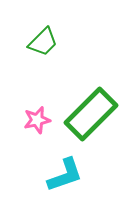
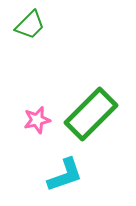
green trapezoid: moved 13 px left, 17 px up
